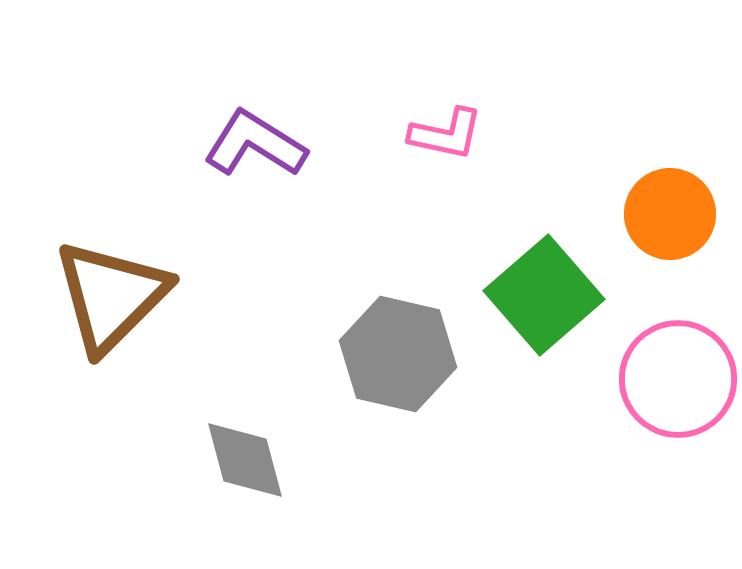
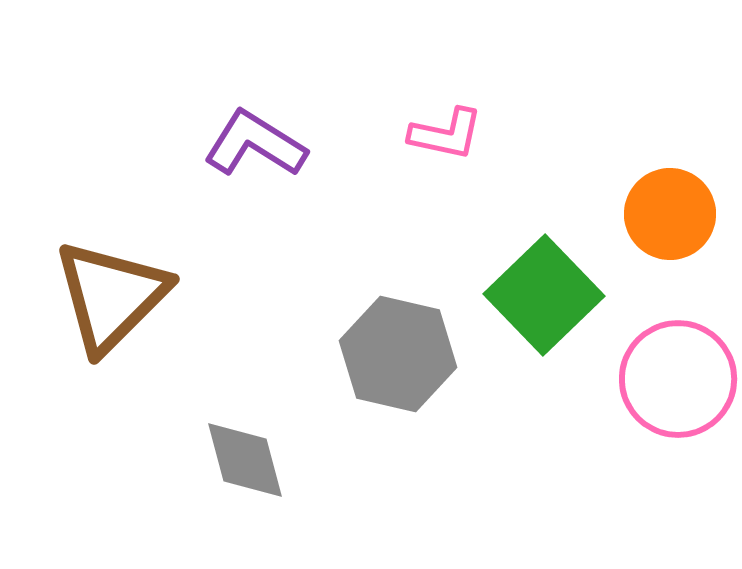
green square: rotated 3 degrees counterclockwise
